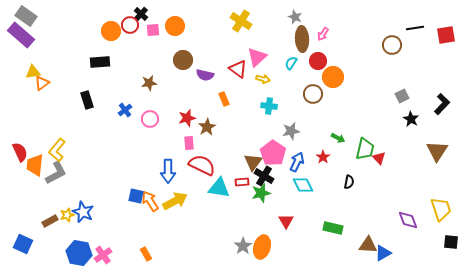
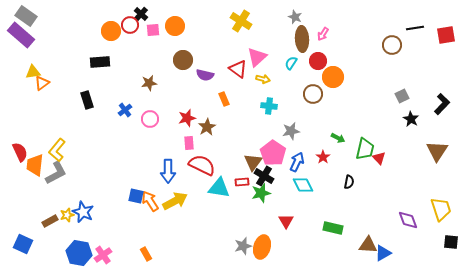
gray star at (243, 246): rotated 18 degrees clockwise
